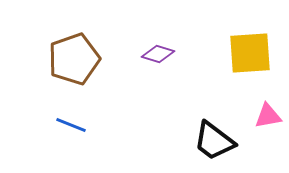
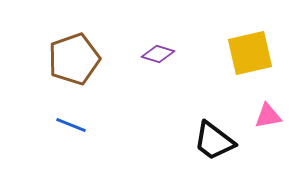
yellow square: rotated 9 degrees counterclockwise
